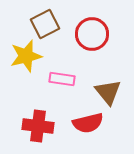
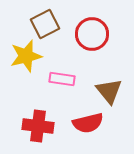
brown triangle: moved 1 px right, 1 px up
